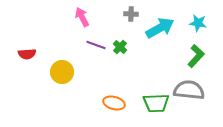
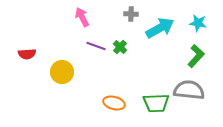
purple line: moved 1 px down
